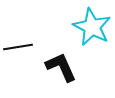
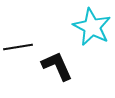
black L-shape: moved 4 px left, 1 px up
